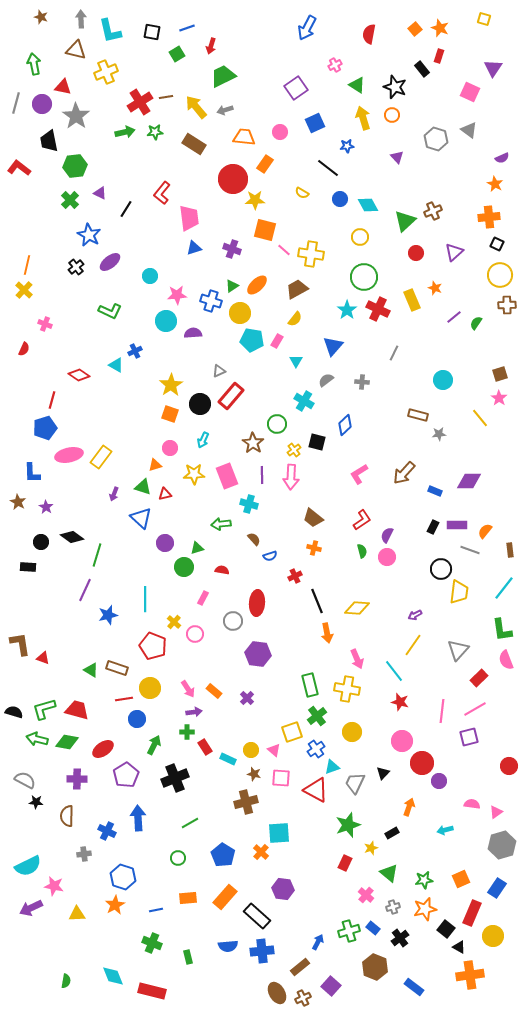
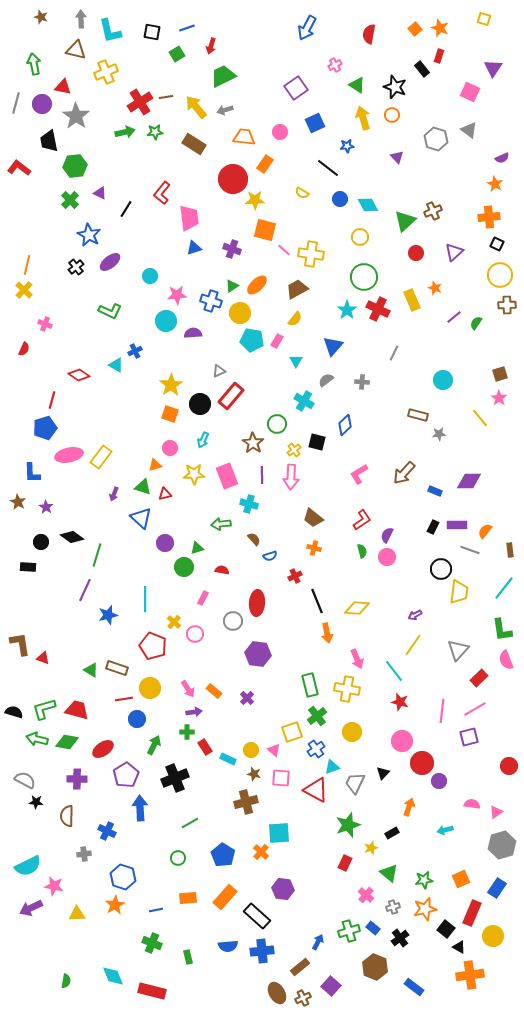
blue arrow at (138, 818): moved 2 px right, 10 px up
